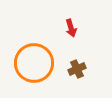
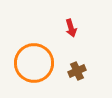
brown cross: moved 2 px down
